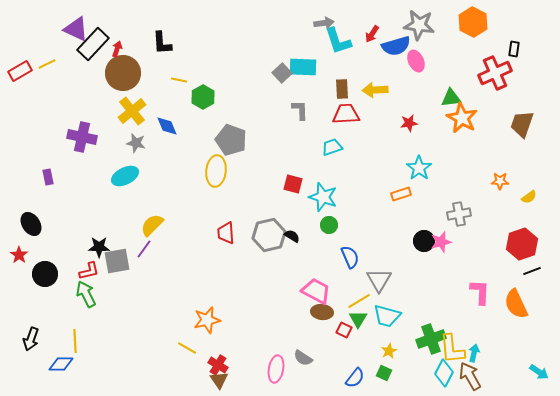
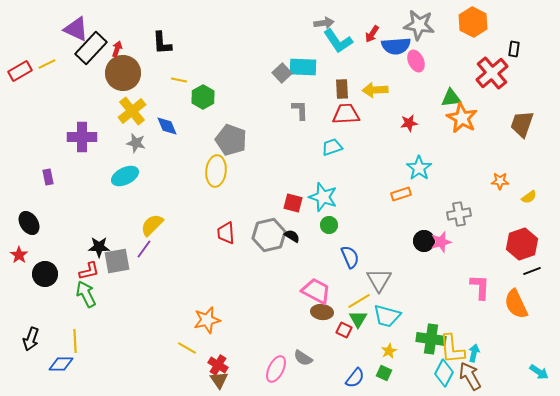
cyan L-shape at (338, 41): rotated 16 degrees counterclockwise
black rectangle at (93, 44): moved 2 px left, 4 px down
blue semicircle at (396, 46): rotated 12 degrees clockwise
red cross at (495, 73): moved 3 px left; rotated 16 degrees counterclockwise
purple cross at (82, 137): rotated 12 degrees counterclockwise
red square at (293, 184): moved 19 px down
black ellipse at (31, 224): moved 2 px left, 1 px up
pink L-shape at (480, 292): moved 5 px up
green cross at (431, 339): rotated 28 degrees clockwise
pink ellipse at (276, 369): rotated 16 degrees clockwise
